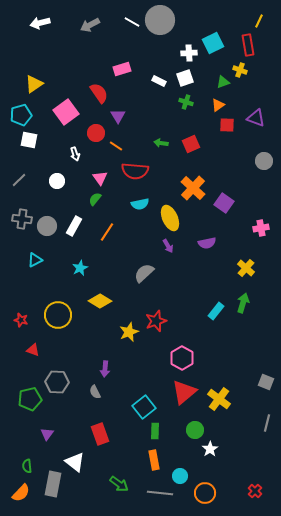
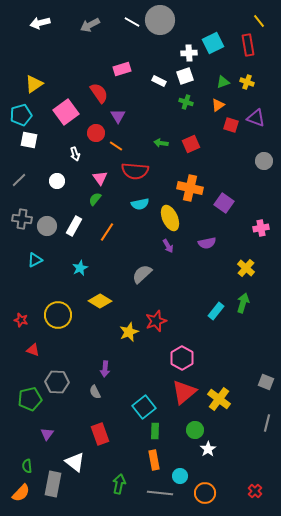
yellow line at (259, 21): rotated 64 degrees counterclockwise
yellow cross at (240, 70): moved 7 px right, 12 px down
white square at (185, 78): moved 2 px up
red square at (227, 125): moved 4 px right; rotated 14 degrees clockwise
orange cross at (193, 188): moved 3 px left; rotated 30 degrees counterclockwise
gray semicircle at (144, 273): moved 2 px left, 1 px down
white star at (210, 449): moved 2 px left
green arrow at (119, 484): rotated 114 degrees counterclockwise
